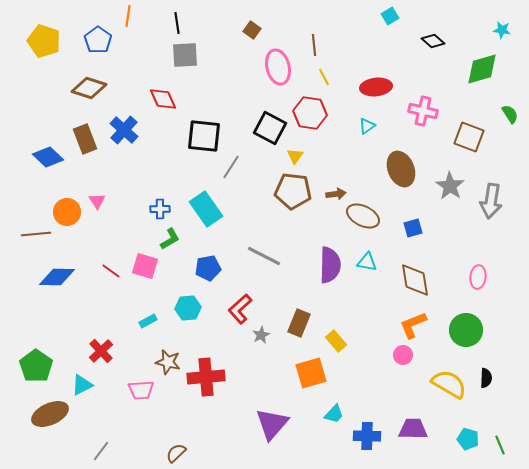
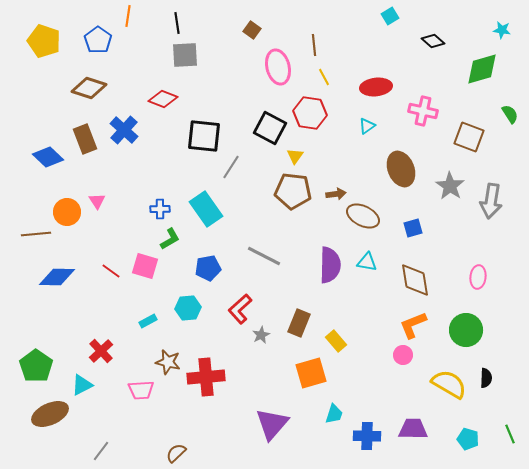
red diamond at (163, 99): rotated 44 degrees counterclockwise
cyan trapezoid at (334, 414): rotated 25 degrees counterclockwise
green line at (500, 445): moved 10 px right, 11 px up
